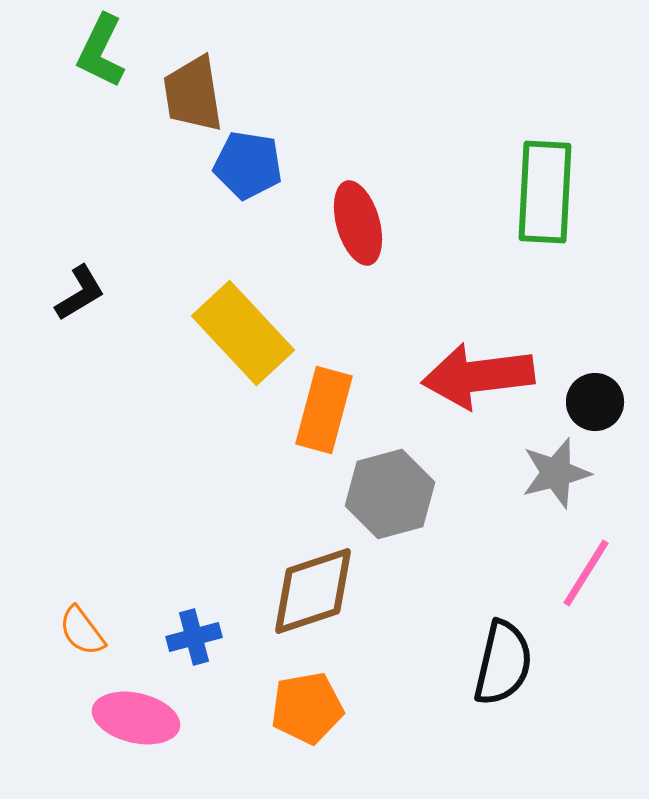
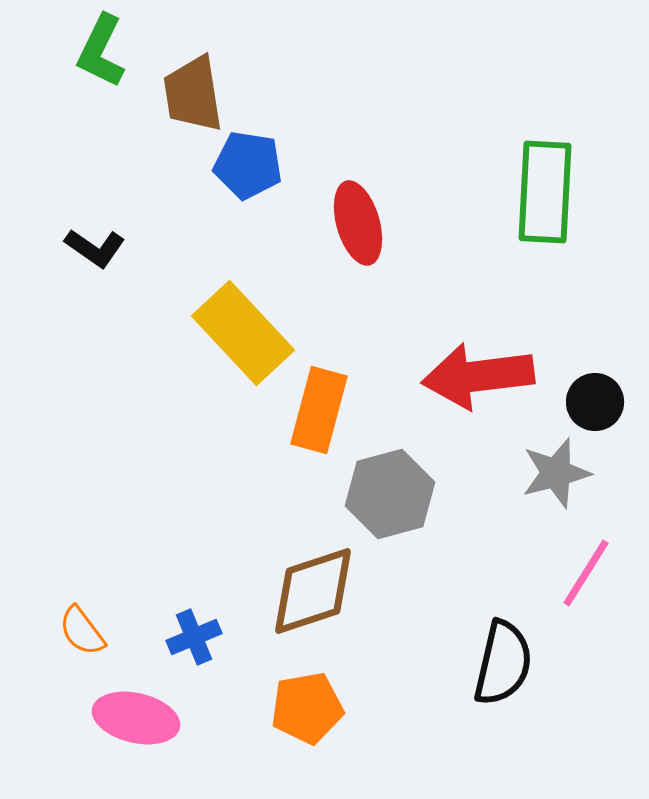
black L-shape: moved 15 px right, 45 px up; rotated 66 degrees clockwise
orange rectangle: moved 5 px left
blue cross: rotated 8 degrees counterclockwise
